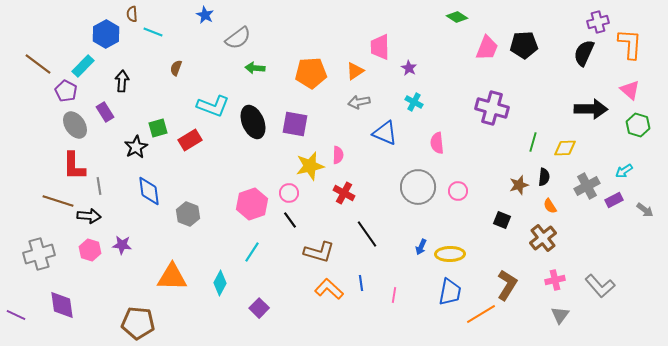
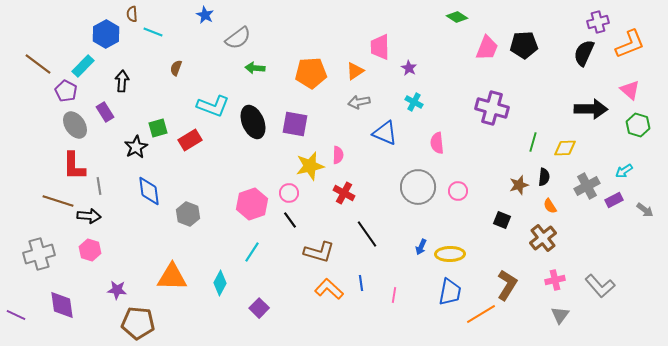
orange L-shape at (630, 44): rotated 64 degrees clockwise
purple star at (122, 245): moved 5 px left, 45 px down
